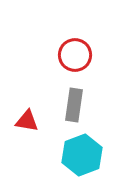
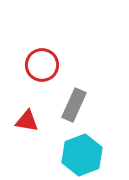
red circle: moved 33 px left, 10 px down
gray rectangle: rotated 16 degrees clockwise
